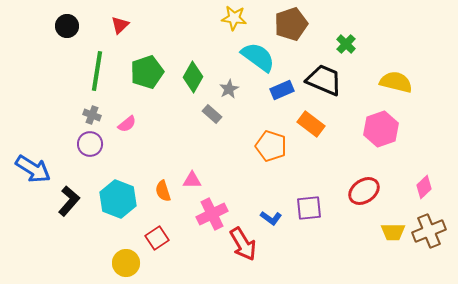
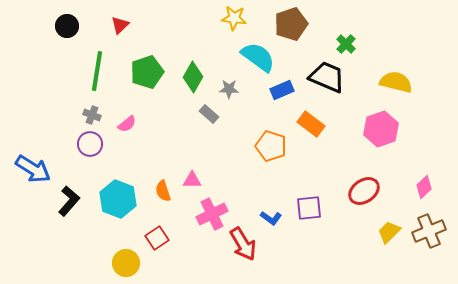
black trapezoid: moved 3 px right, 3 px up
gray star: rotated 30 degrees clockwise
gray rectangle: moved 3 px left
yellow trapezoid: moved 4 px left; rotated 135 degrees clockwise
